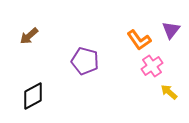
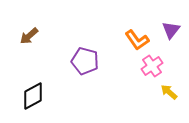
orange L-shape: moved 2 px left
